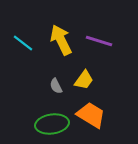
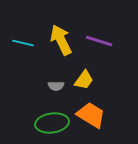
cyan line: rotated 25 degrees counterclockwise
gray semicircle: rotated 63 degrees counterclockwise
green ellipse: moved 1 px up
